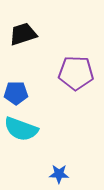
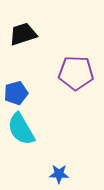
blue pentagon: rotated 15 degrees counterclockwise
cyan semicircle: rotated 40 degrees clockwise
